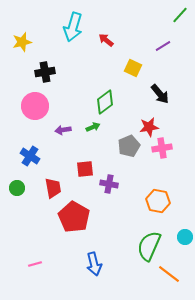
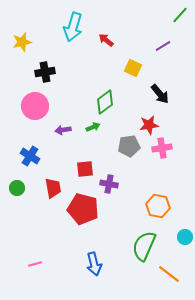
red star: moved 2 px up
gray pentagon: rotated 15 degrees clockwise
orange hexagon: moved 5 px down
red pentagon: moved 9 px right, 8 px up; rotated 16 degrees counterclockwise
green semicircle: moved 5 px left
